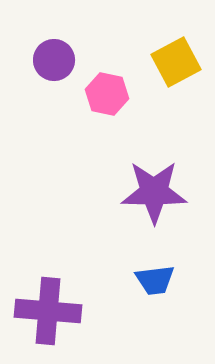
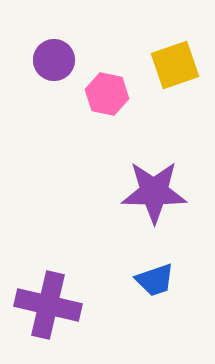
yellow square: moved 1 px left, 3 px down; rotated 9 degrees clockwise
blue trapezoid: rotated 12 degrees counterclockwise
purple cross: moved 6 px up; rotated 8 degrees clockwise
